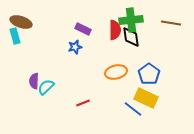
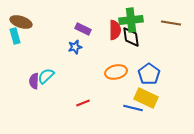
cyan semicircle: moved 11 px up
blue line: moved 1 px up; rotated 24 degrees counterclockwise
